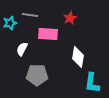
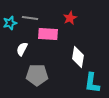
gray line: moved 3 px down
